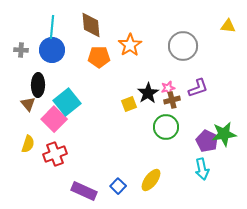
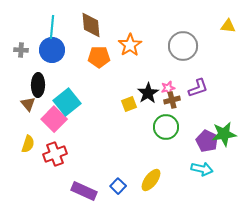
cyan arrow: rotated 65 degrees counterclockwise
